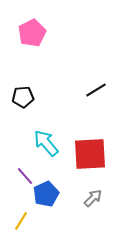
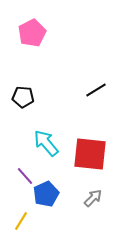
black pentagon: rotated 10 degrees clockwise
red square: rotated 9 degrees clockwise
